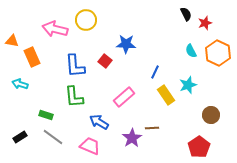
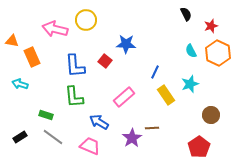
red star: moved 6 px right, 3 px down
cyan star: moved 2 px right, 1 px up
